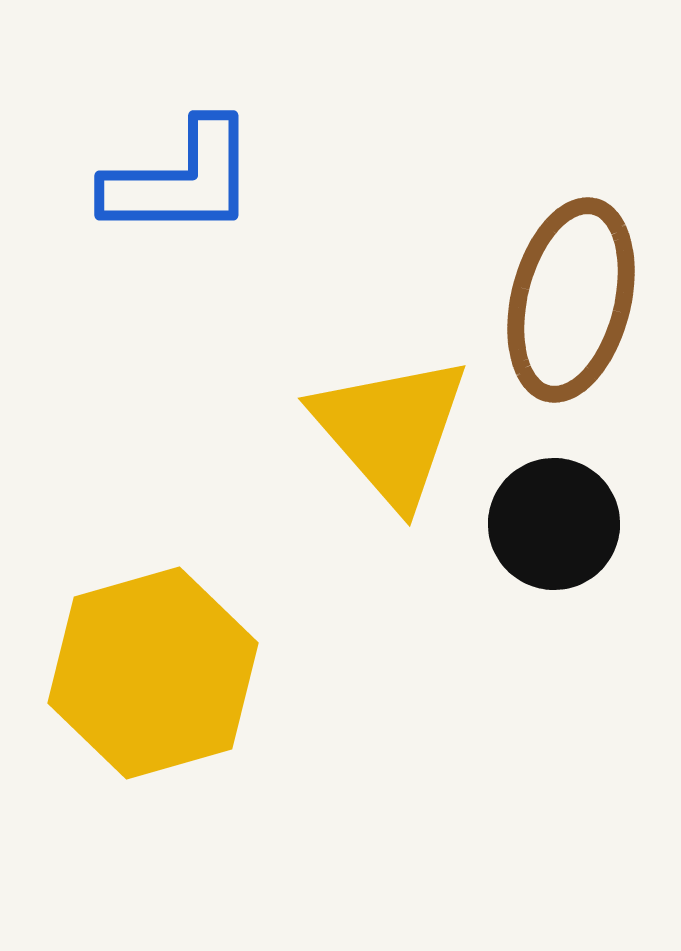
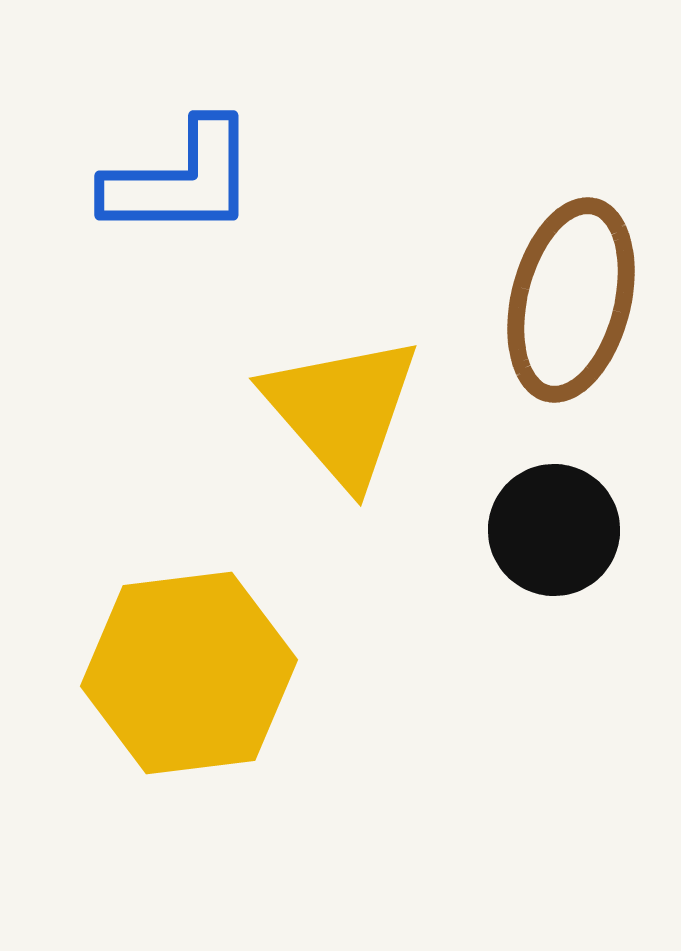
yellow triangle: moved 49 px left, 20 px up
black circle: moved 6 px down
yellow hexagon: moved 36 px right; rotated 9 degrees clockwise
